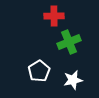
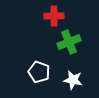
white pentagon: moved 1 px down; rotated 20 degrees counterclockwise
white star: rotated 24 degrees clockwise
